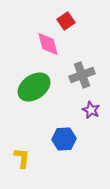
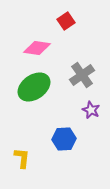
pink diamond: moved 11 px left, 4 px down; rotated 68 degrees counterclockwise
gray cross: rotated 15 degrees counterclockwise
